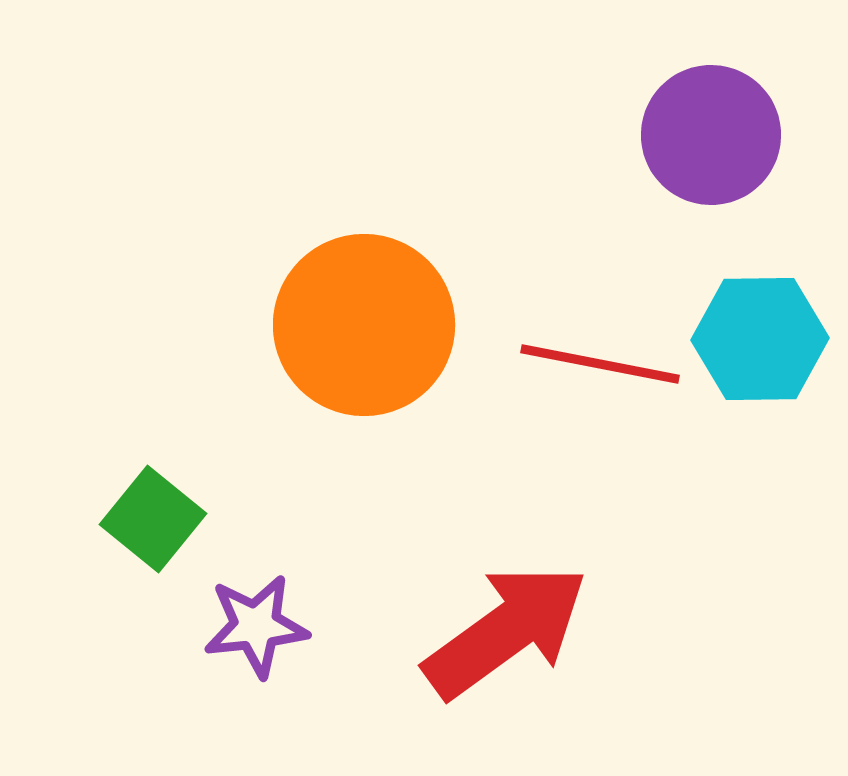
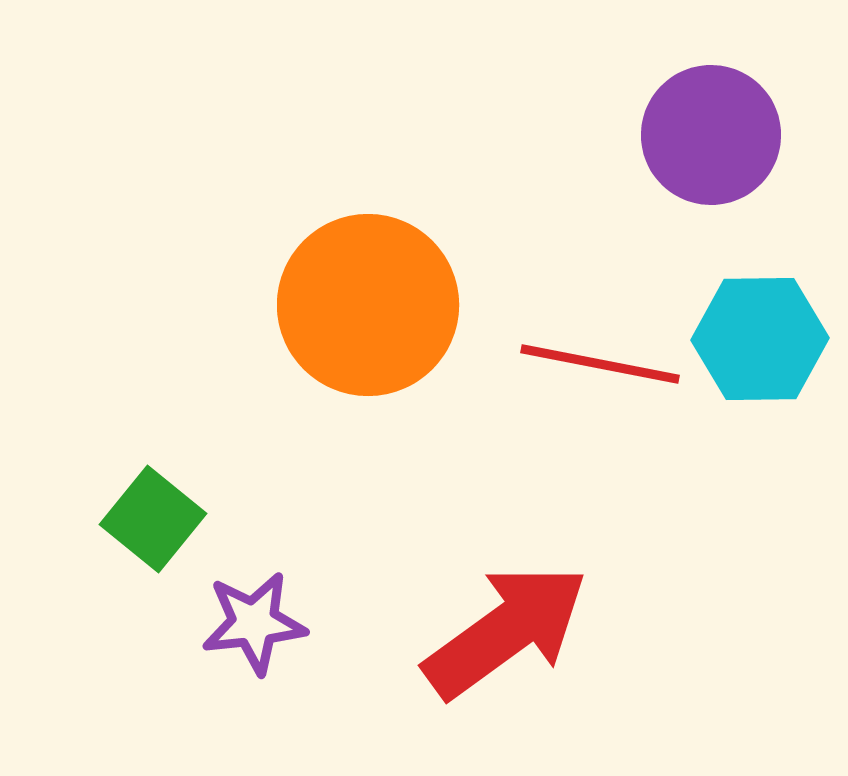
orange circle: moved 4 px right, 20 px up
purple star: moved 2 px left, 3 px up
